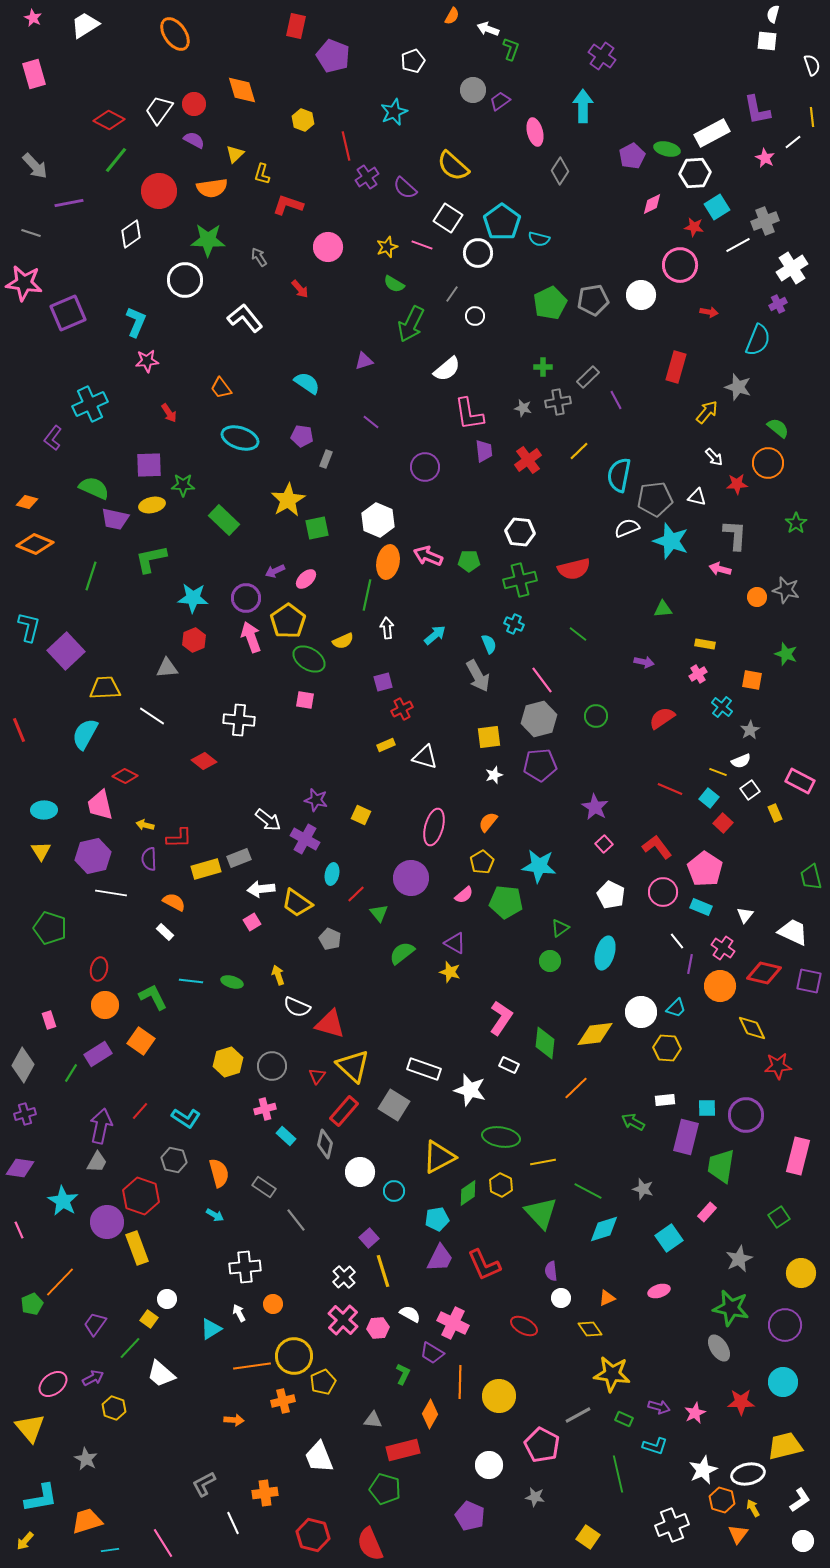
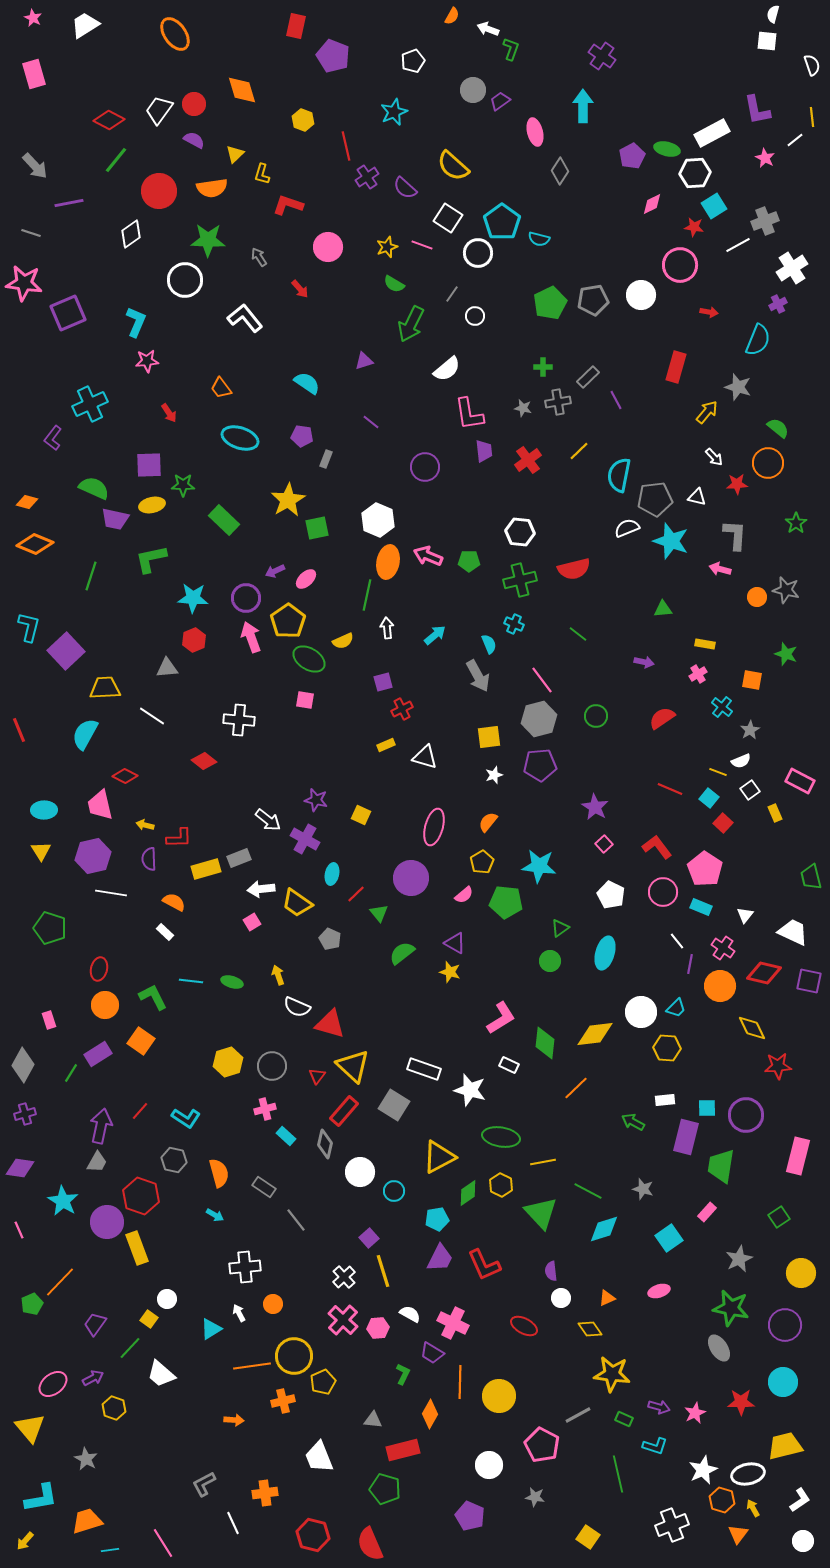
white line at (793, 142): moved 2 px right, 2 px up
cyan square at (717, 207): moved 3 px left, 1 px up
pink L-shape at (501, 1018): rotated 24 degrees clockwise
